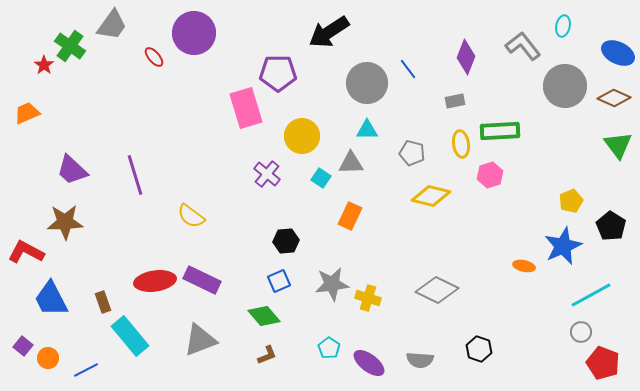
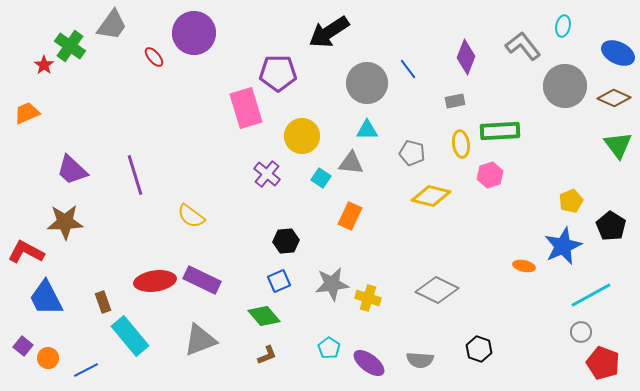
gray triangle at (351, 163): rotated 8 degrees clockwise
blue trapezoid at (51, 299): moved 5 px left, 1 px up
